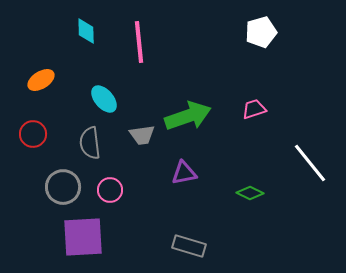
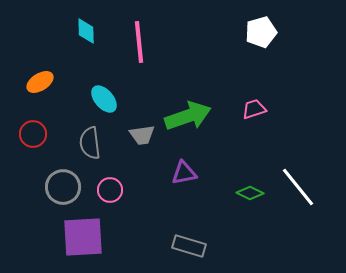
orange ellipse: moved 1 px left, 2 px down
white line: moved 12 px left, 24 px down
